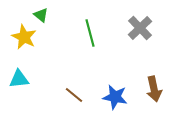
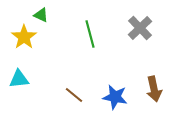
green triangle: rotated 14 degrees counterclockwise
green line: moved 1 px down
yellow star: rotated 10 degrees clockwise
